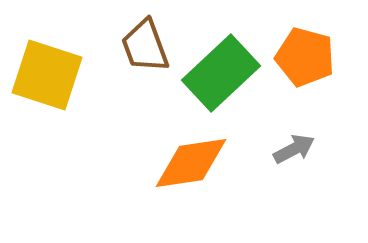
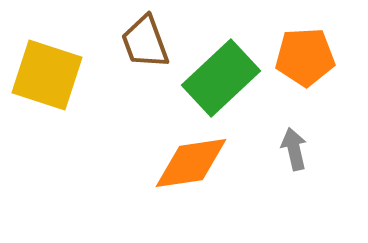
brown trapezoid: moved 4 px up
orange pentagon: rotated 18 degrees counterclockwise
green rectangle: moved 5 px down
gray arrow: rotated 75 degrees counterclockwise
